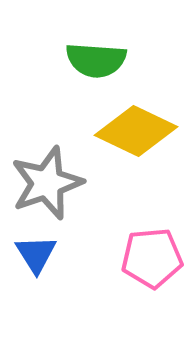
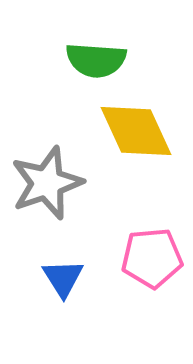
yellow diamond: rotated 40 degrees clockwise
blue triangle: moved 27 px right, 24 px down
